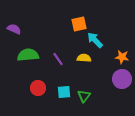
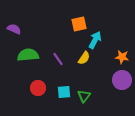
cyan arrow: rotated 72 degrees clockwise
yellow semicircle: rotated 120 degrees clockwise
purple circle: moved 1 px down
